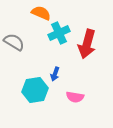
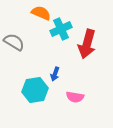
cyan cross: moved 2 px right, 4 px up
